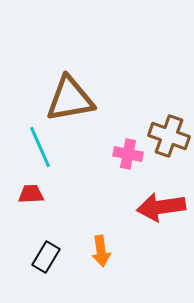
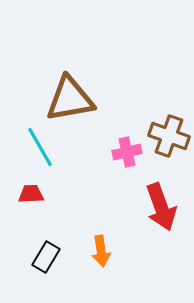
cyan line: rotated 6 degrees counterclockwise
pink cross: moved 1 px left, 2 px up; rotated 24 degrees counterclockwise
red arrow: rotated 102 degrees counterclockwise
